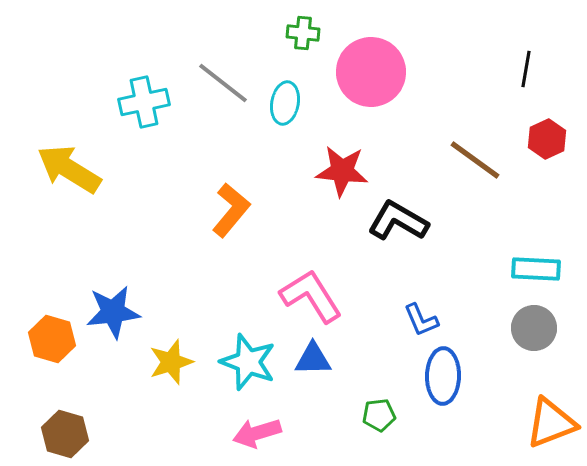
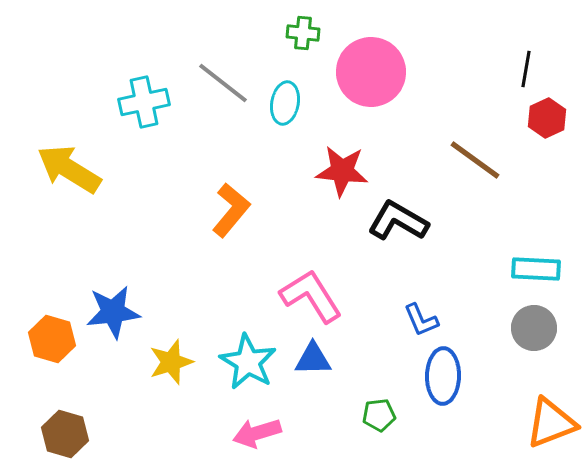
red hexagon: moved 21 px up
cyan star: rotated 10 degrees clockwise
